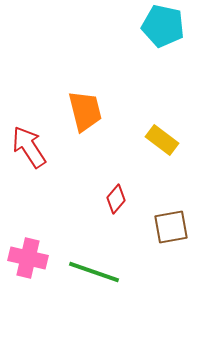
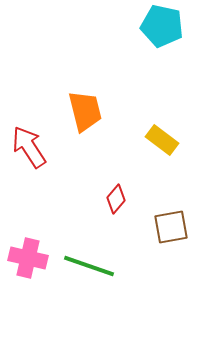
cyan pentagon: moved 1 px left
green line: moved 5 px left, 6 px up
